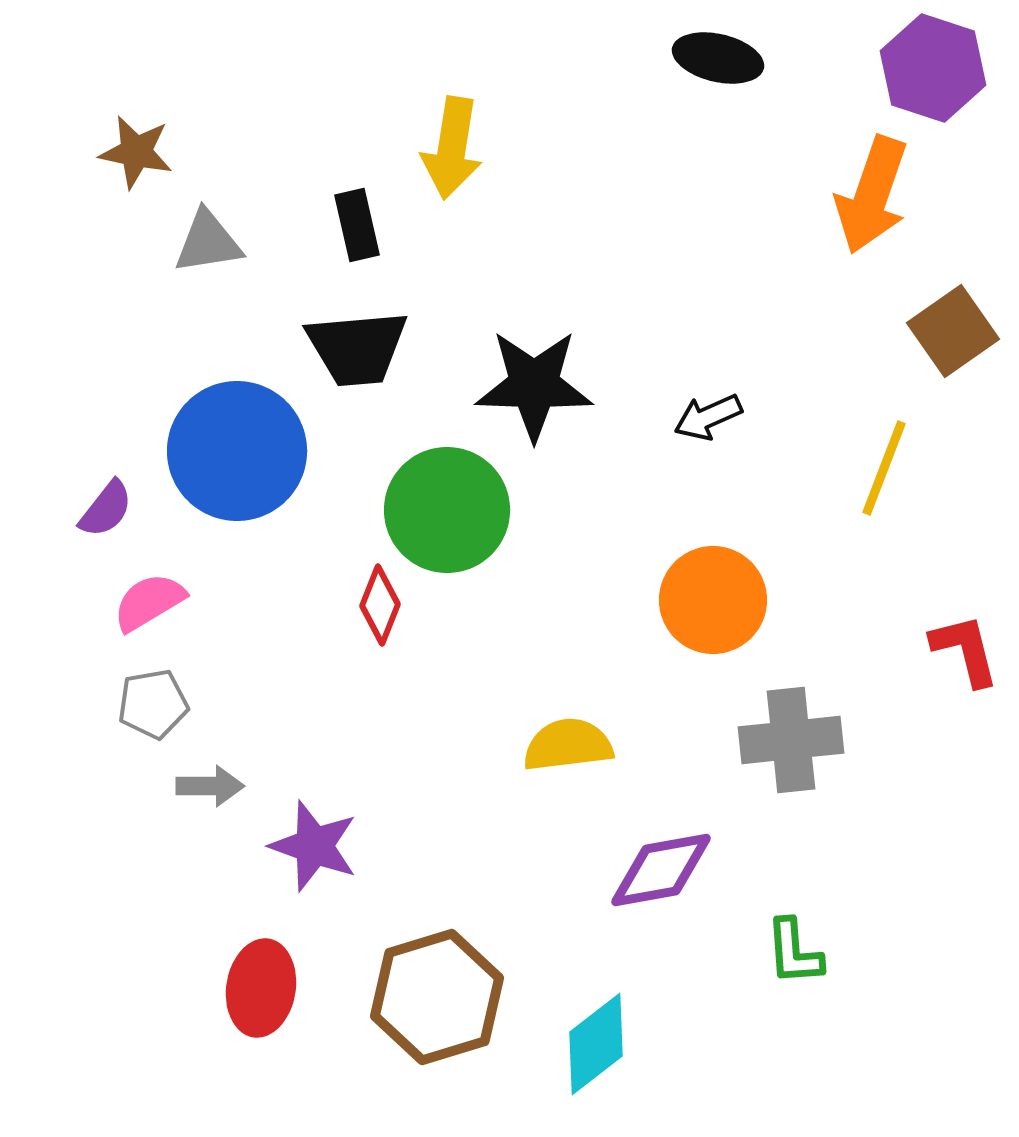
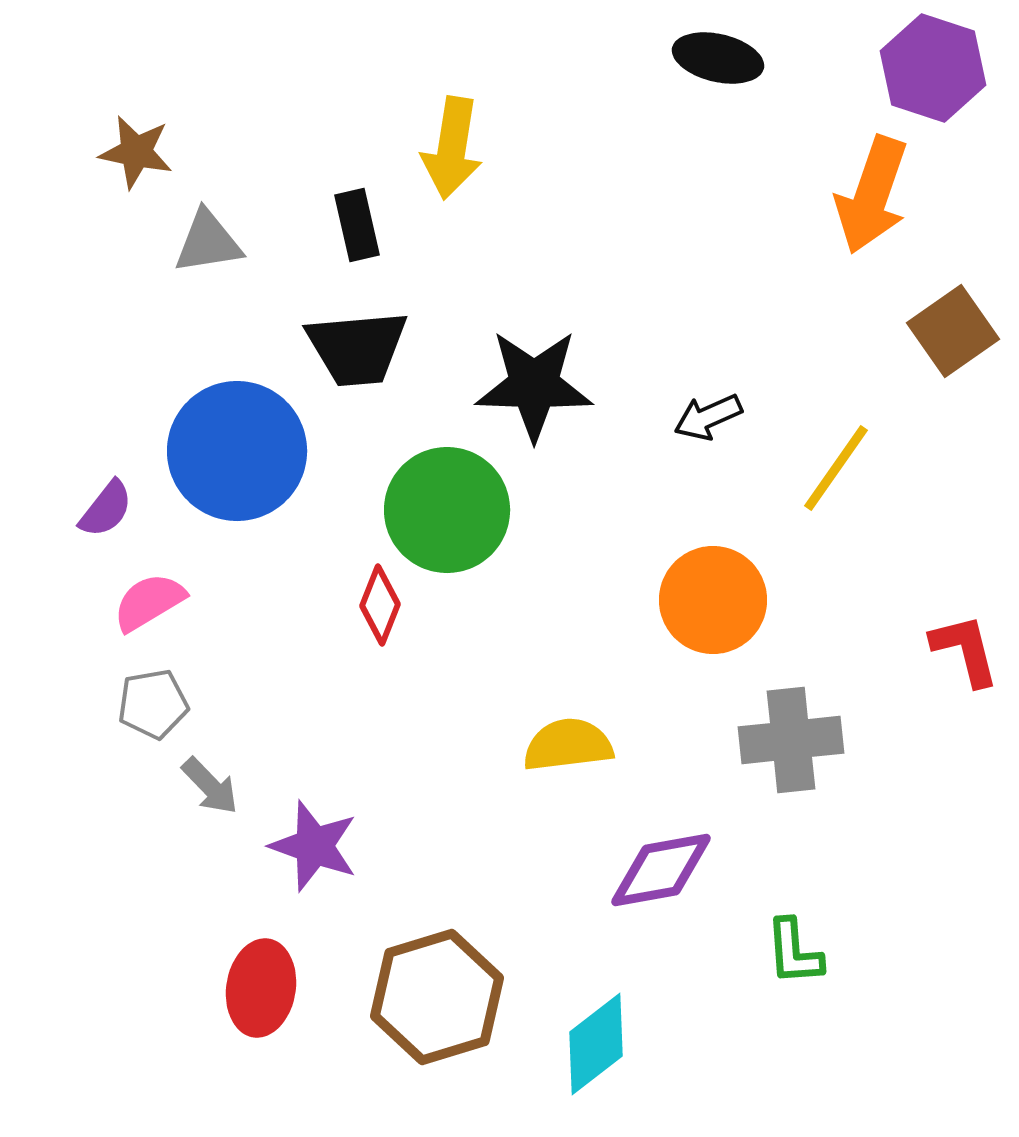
yellow line: moved 48 px left; rotated 14 degrees clockwise
gray arrow: rotated 46 degrees clockwise
